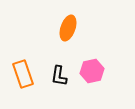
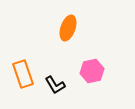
black L-shape: moved 4 px left, 9 px down; rotated 40 degrees counterclockwise
